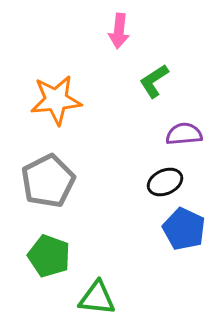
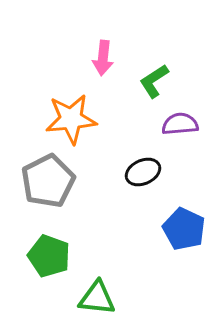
pink arrow: moved 16 px left, 27 px down
orange star: moved 15 px right, 19 px down
purple semicircle: moved 4 px left, 10 px up
black ellipse: moved 22 px left, 10 px up
